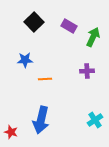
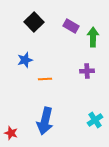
purple rectangle: moved 2 px right
green arrow: rotated 24 degrees counterclockwise
blue star: rotated 14 degrees counterclockwise
blue arrow: moved 4 px right, 1 px down
red star: moved 1 px down
